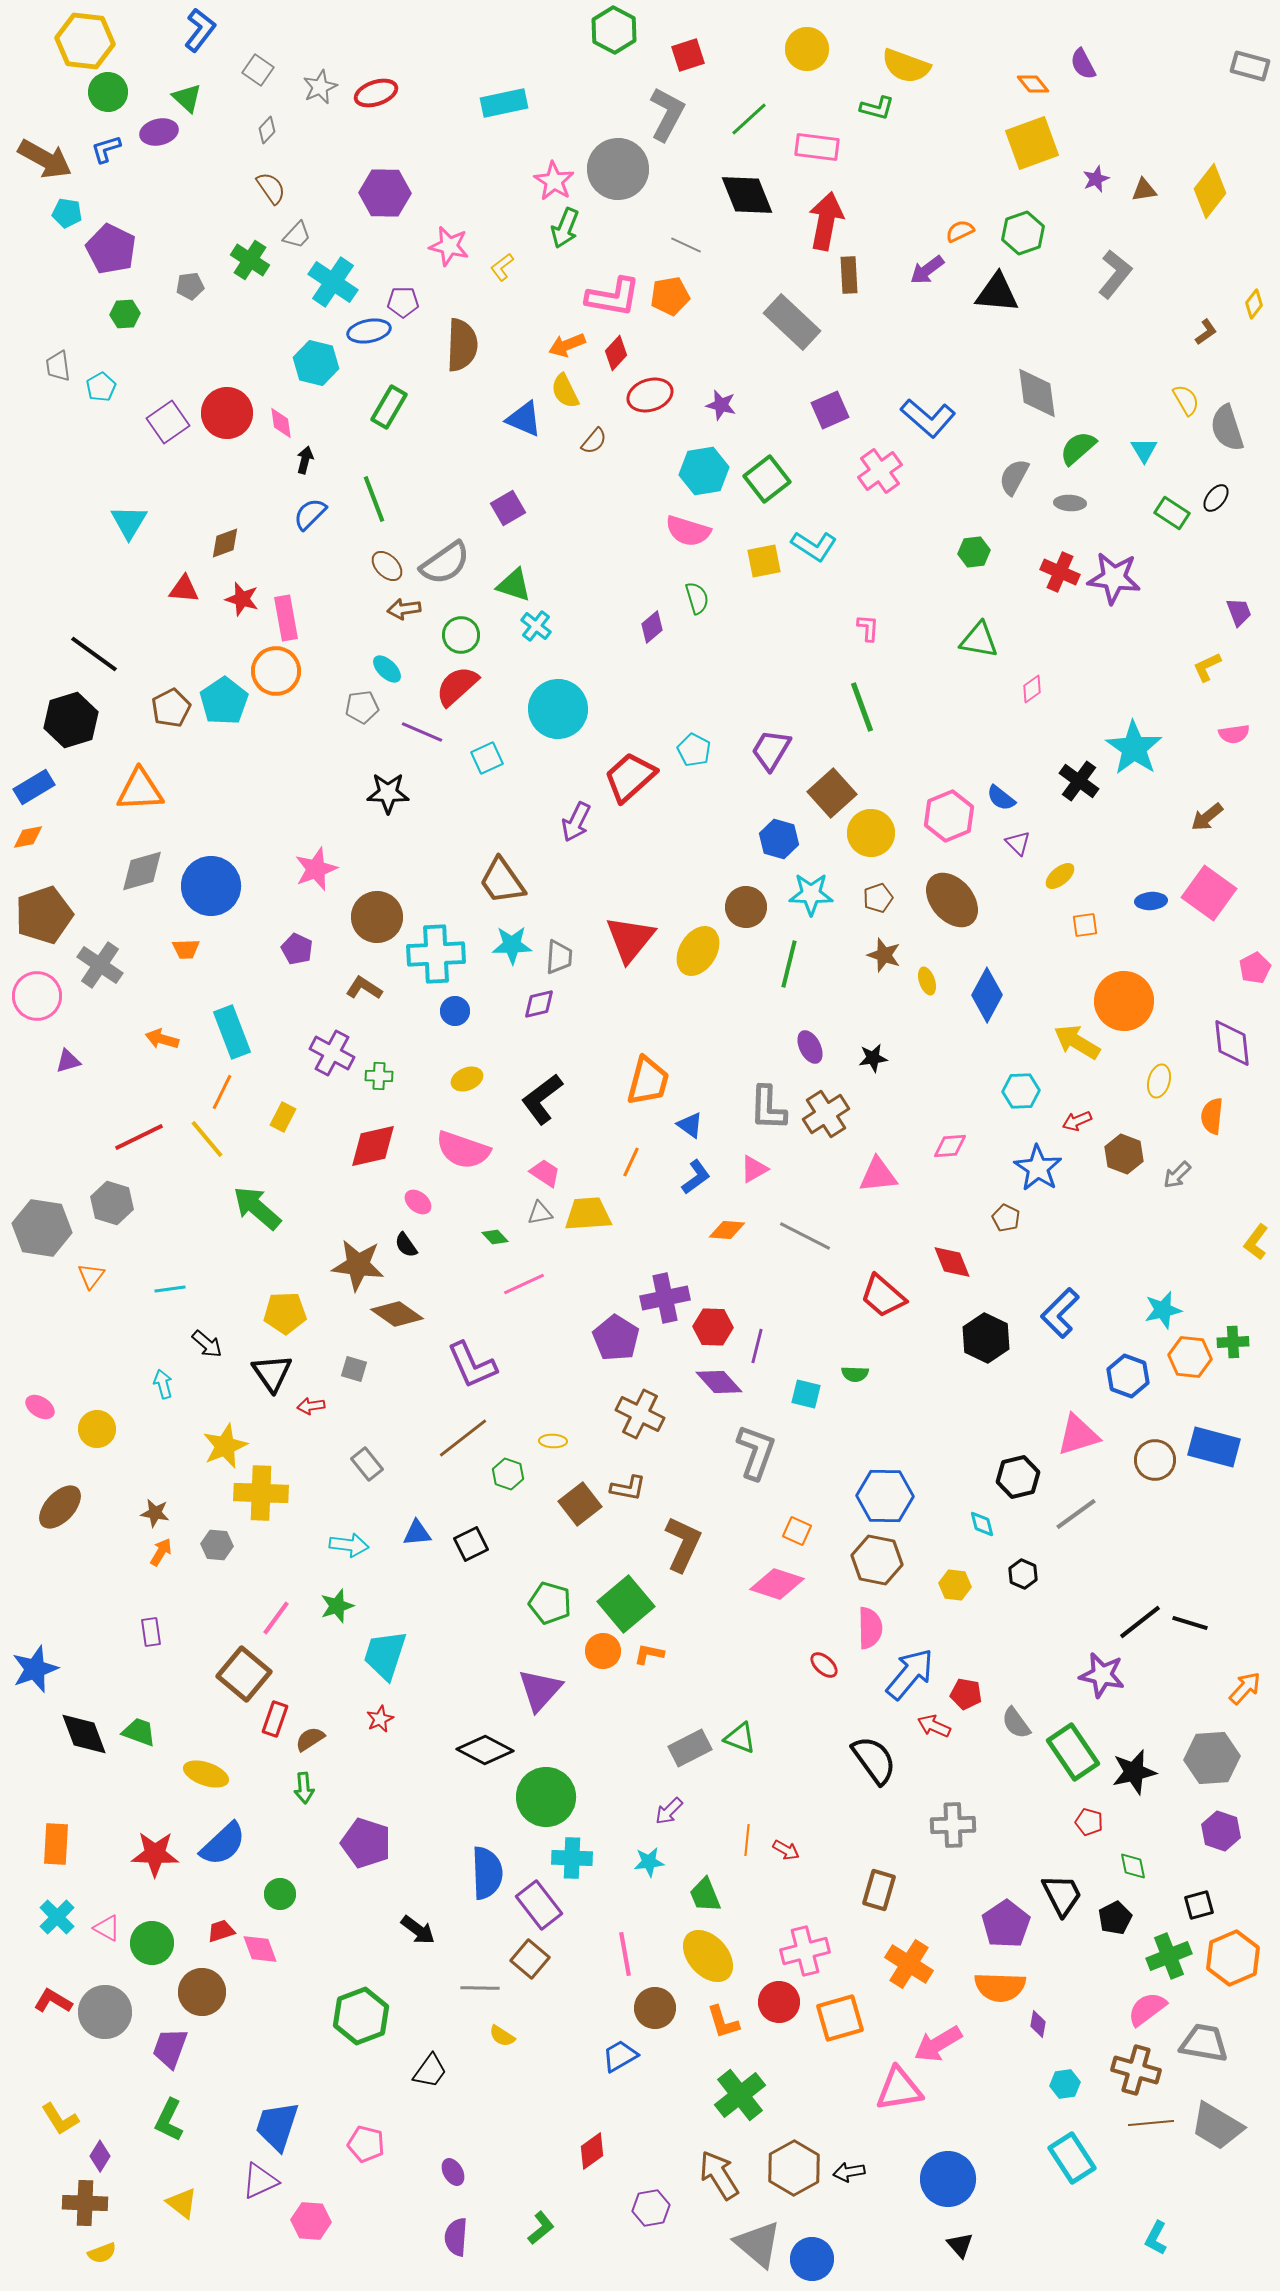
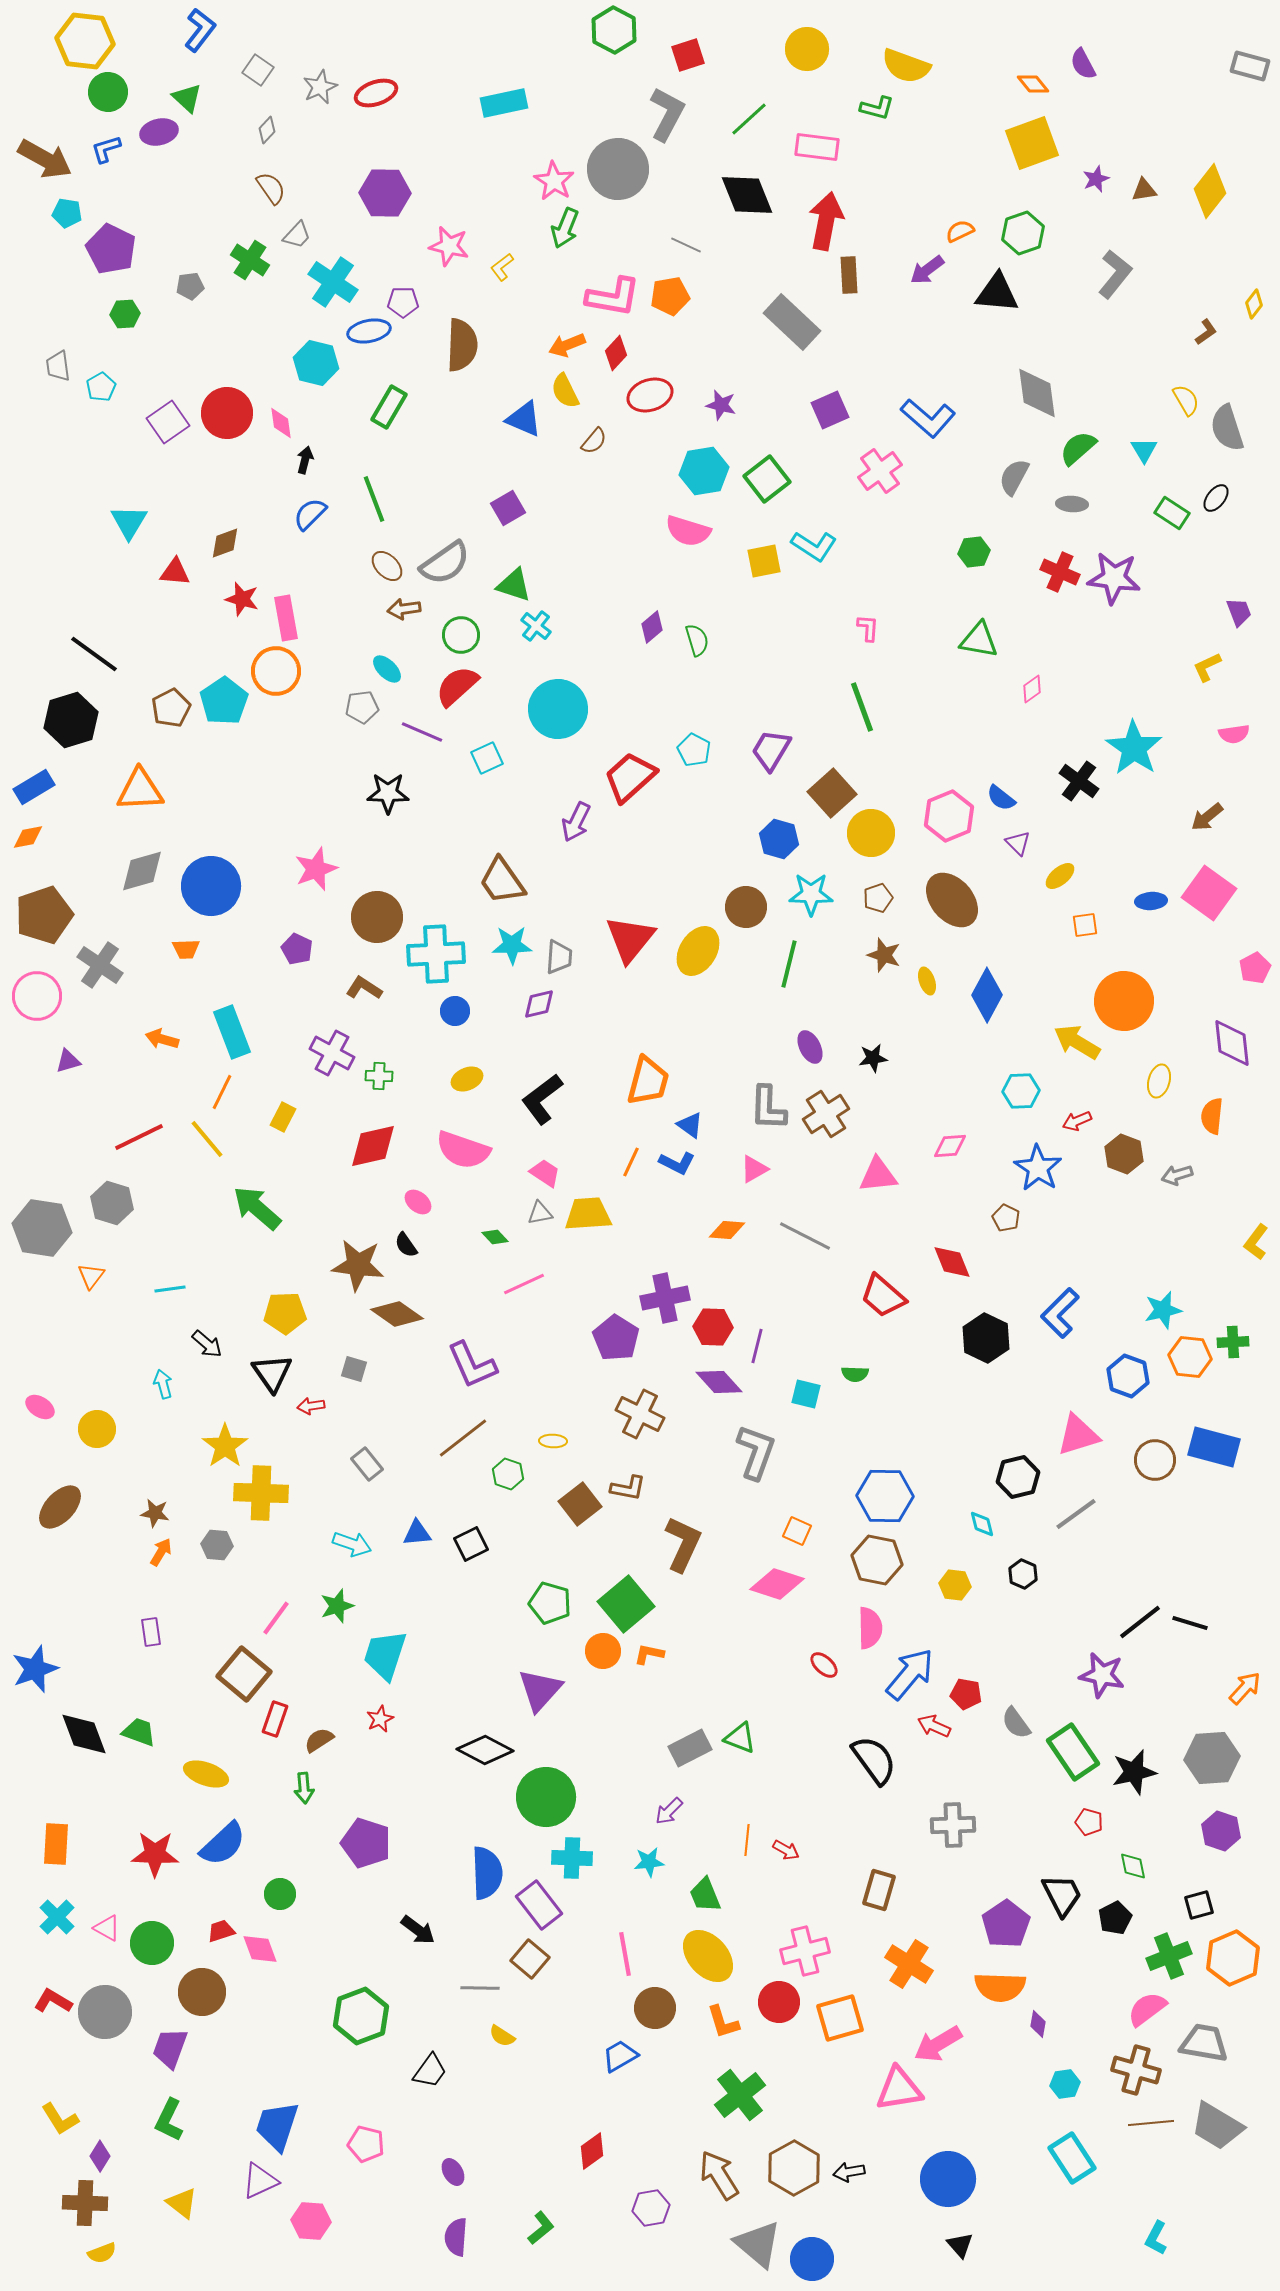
gray ellipse at (1070, 503): moved 2 px right, 1 px down
red triangle at (184, 589): moved 9 px left, 17 px up
green semicircle at (697, 598): moved 42 px down
gray arrow at (1177, 1175): rotated 28 degrees clockwise
blue L-shape at (696, 1177): moved 19 px left, 14 px up; rotated 63 degrees clockwise
yellow star at (225, 1446): rotated 12 degrees counterclockwise
cyan arrow at (349, 1545): moved 3 px right, 1 px up; rotated 12 degrees clockwise
brown semicircle at (310, 1739): moved 9 px right, 1 px down
